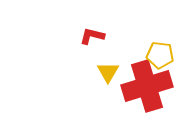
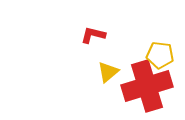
red L-shape: moved 1 px right, 1 px up
yellow triangle: rotated 20 degrees clockwise
